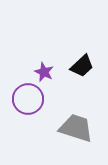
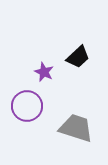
black trapezoid: moved 4 px left, 9 px up
purple circle: moved 1 px left, 7 px down
